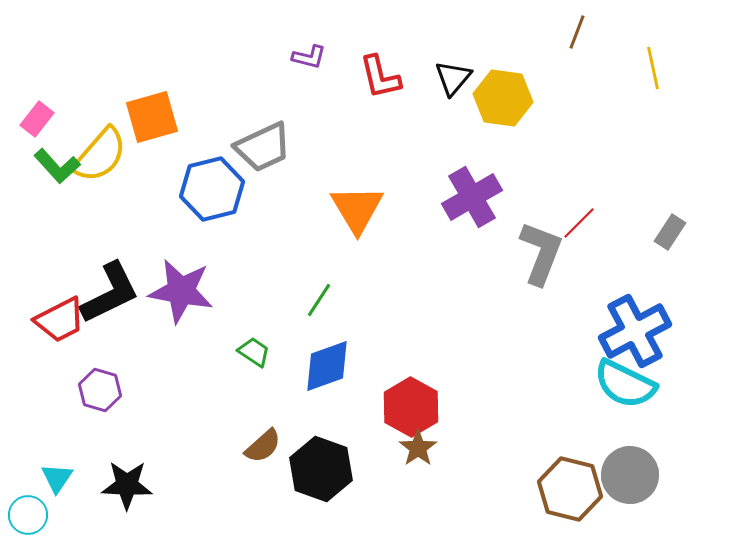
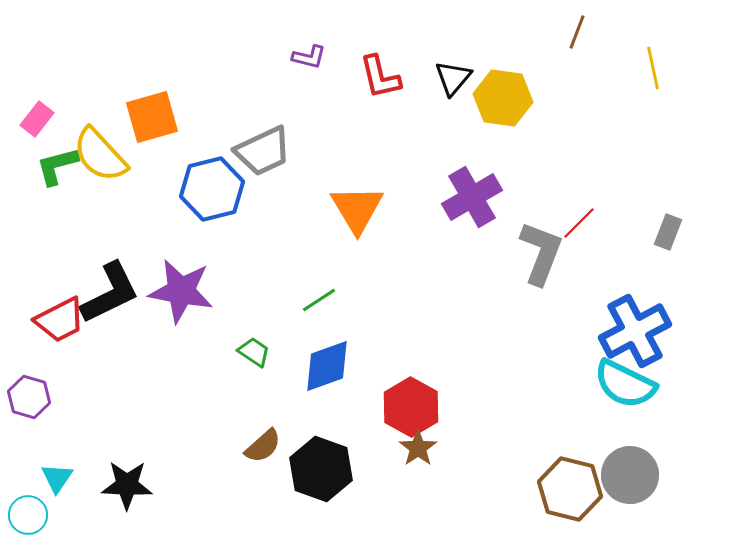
gray trapezoid: moved 4 px down
yellow semicircle: rotated 96 degrees clockwise
green L-shape: rotated 117 degrees clockwise
gray rectangle: moved 2 px left; rotated 12 degrees counterclockwise
green line: rotated 24 degrees clockwise
purple hexagon: moved 71 px left, 7 px down
